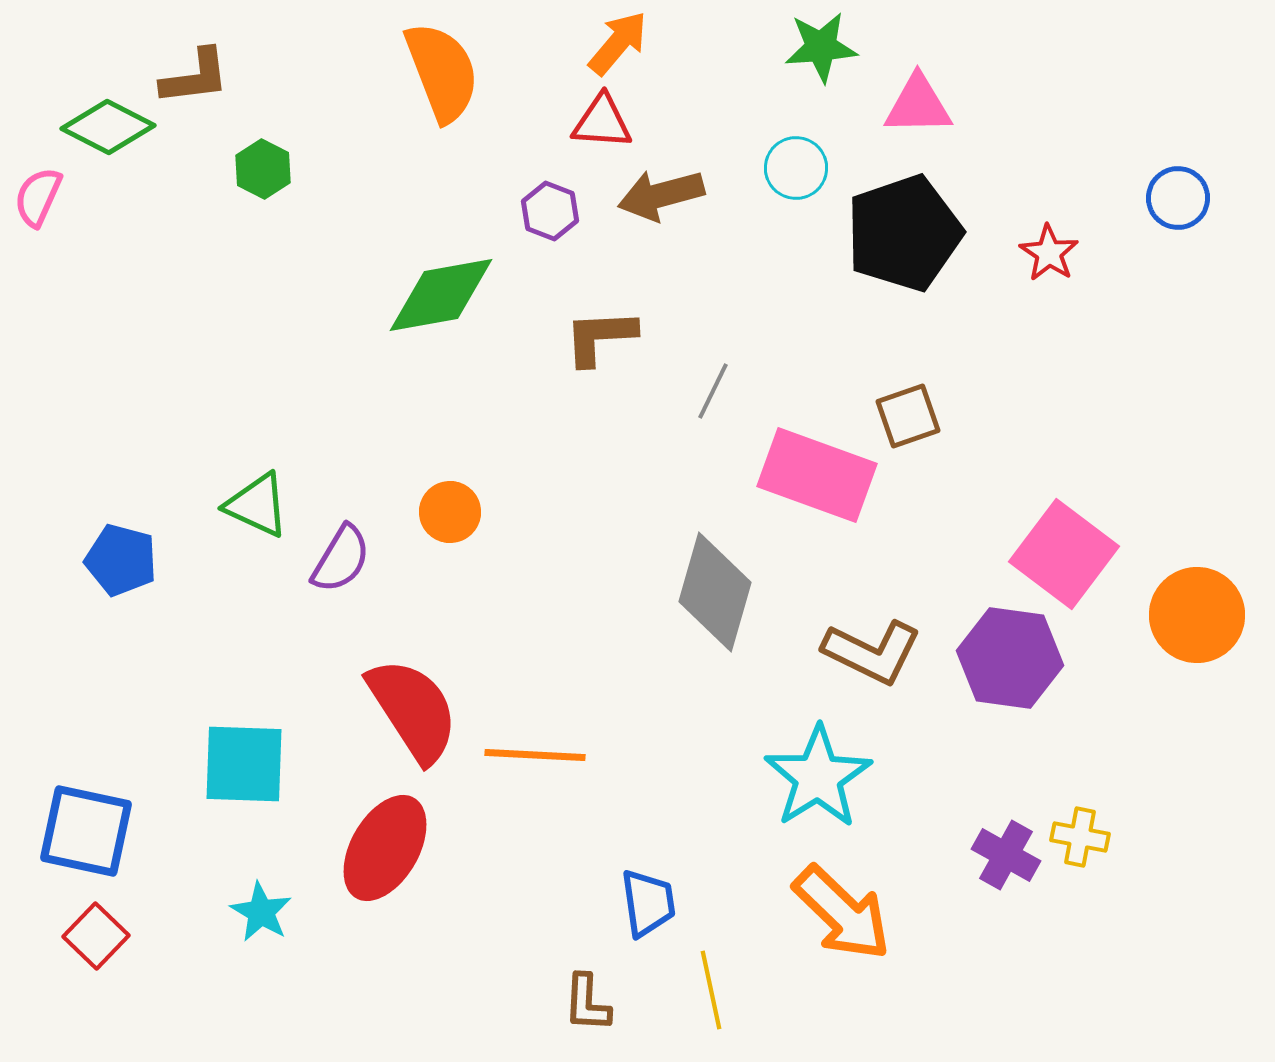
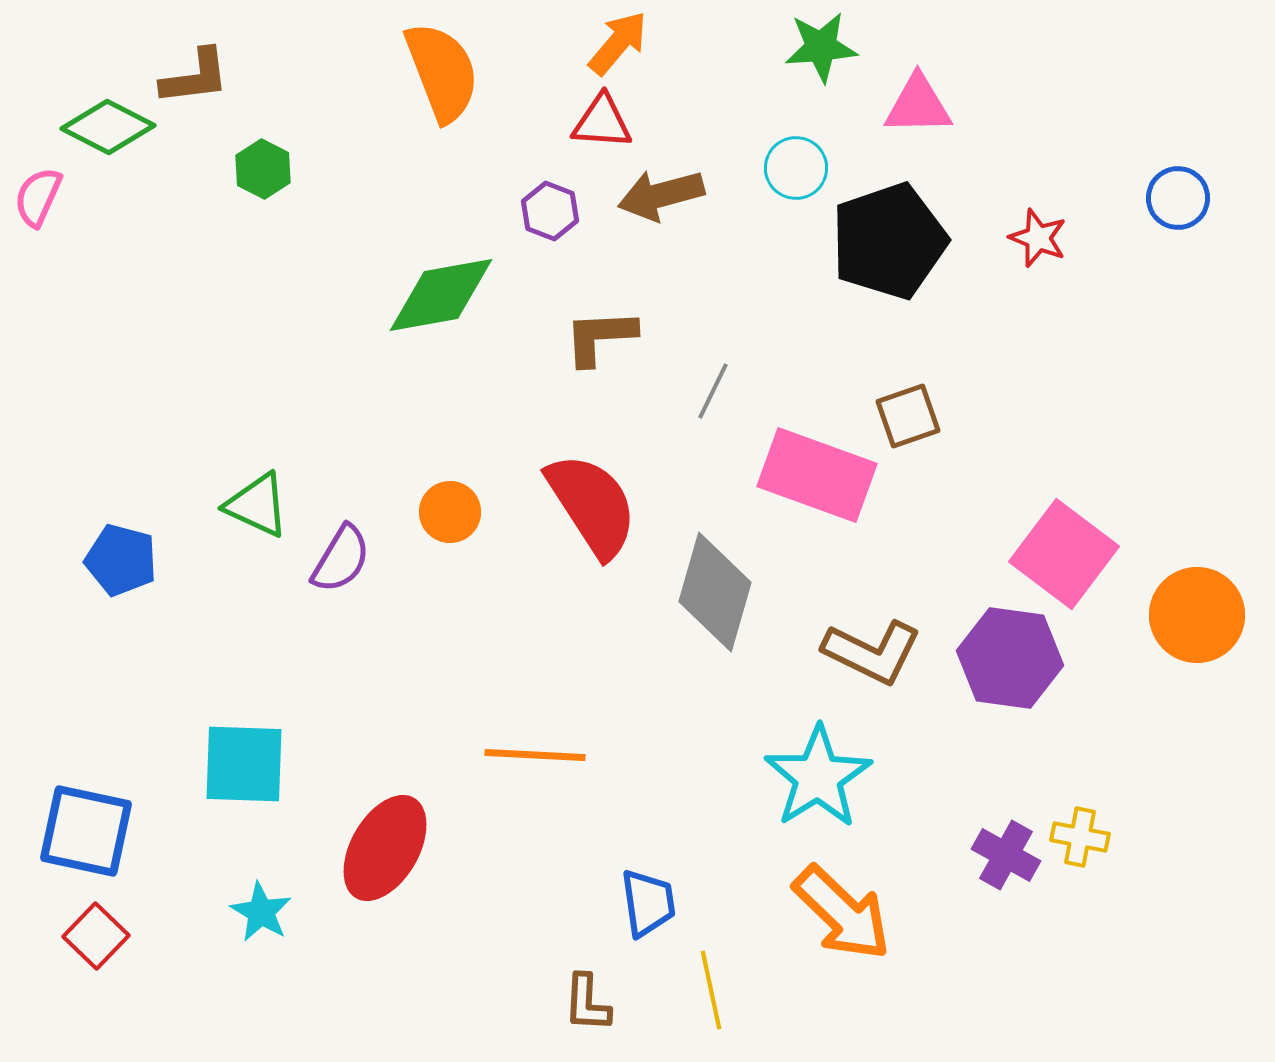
black pentagon at (904, 233): moved 15 px left, 8 px down
red star at (1049, 253): moved 11 px left, 15 px up; rotated 12 degrees counterclockwise
red semicircle at (413, 710): moved 179 px right, 205 px up
